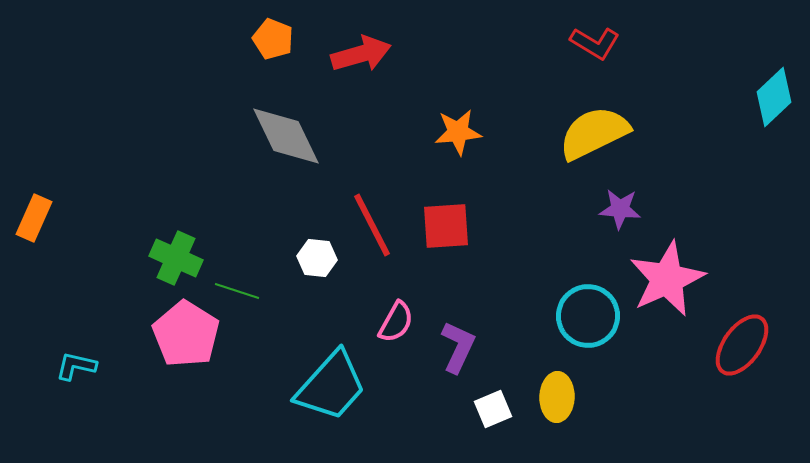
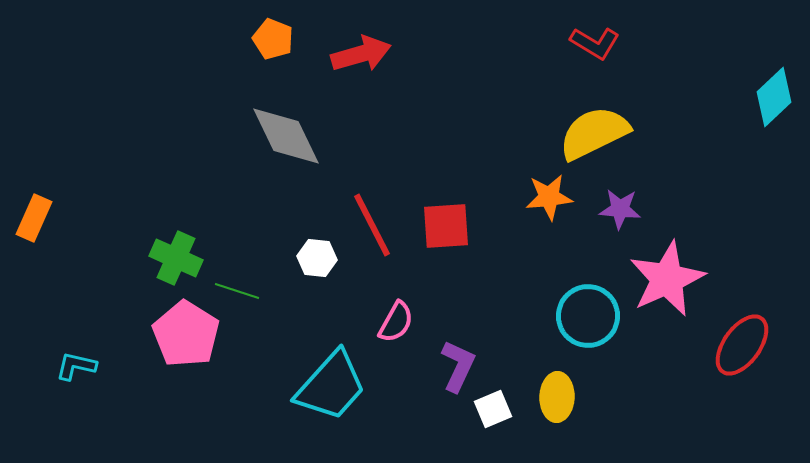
orange star: moved 91 px right, 65 px down
purple L-shape: moved 19 px down
